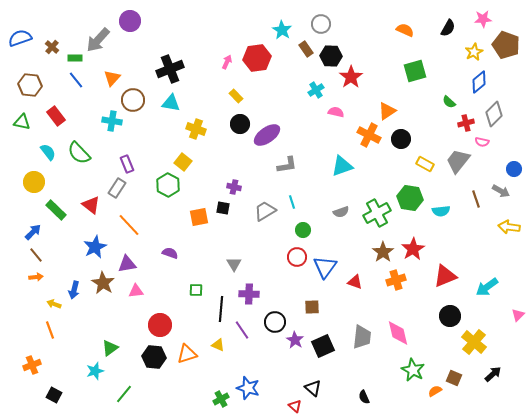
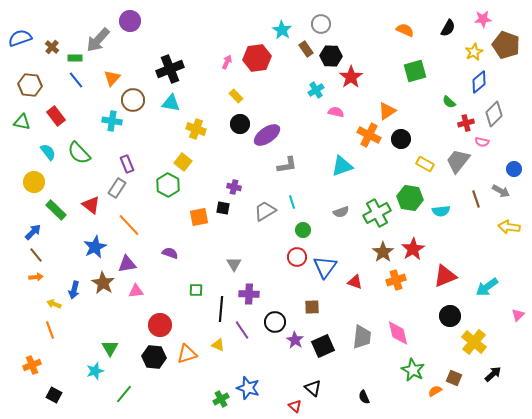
green triangle at (110, 348): rotated 24 degrees counterclockwise
